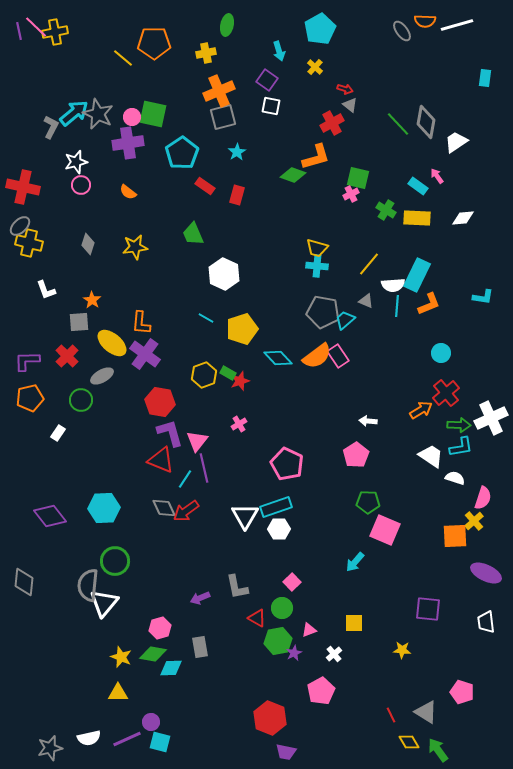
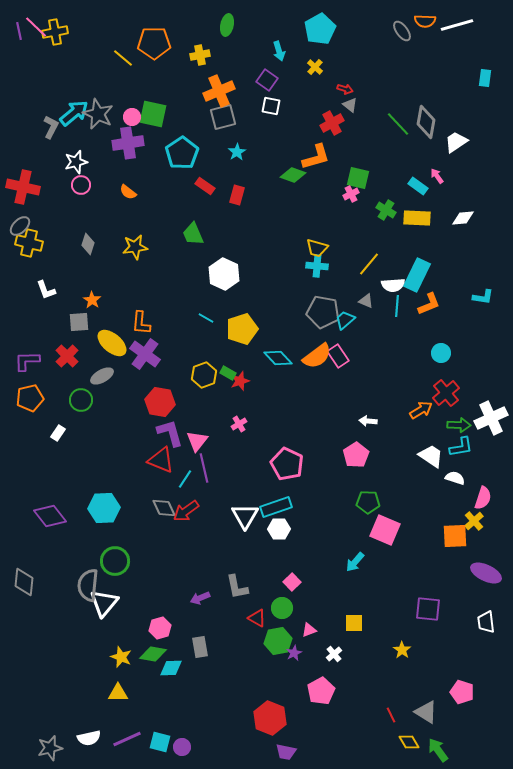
yellow cross at (206, 53): moved 6 px left, 2 px down
yellow star at (402, 650): rotated 30 degrees clockwise
purple circle at (151, 722): moved 31 px right, 25 px down
